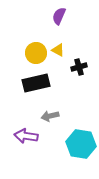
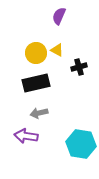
yellow triangle: moved 1 px left
gray arrow: moved 11 px left, 3 px up
